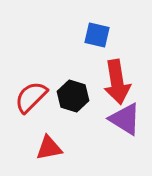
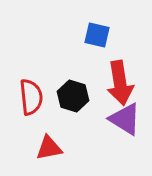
red arrow: moved 3 px right, 1 px down
red semicircle: rotated 129 degrees clockwise
